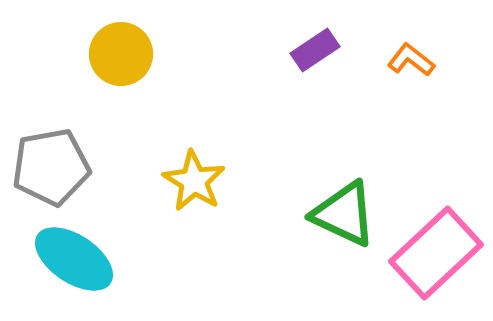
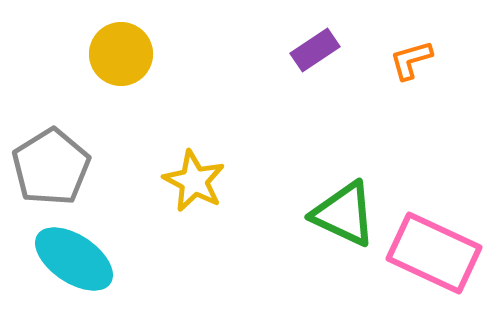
orange L-shape: rotated 54 degrees counterclockwise
gray pentagon: rotated 22 degrees counterclockwise
yellow star: rotated 4 degrees counterclockwise
pink rectangle: moved 2 px left; rotated 68 degrees clockwise
